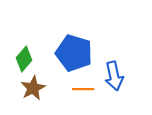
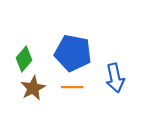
blue pentagon: moved 1 px left; rotated 6 degrees counterclockwise
blue arrow: moved 1 px right, 2 px down
orange line: moved 11 px left, 2 px up
